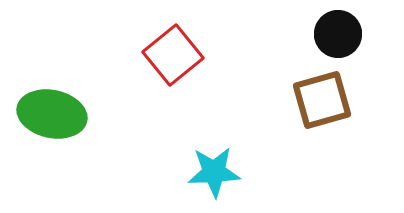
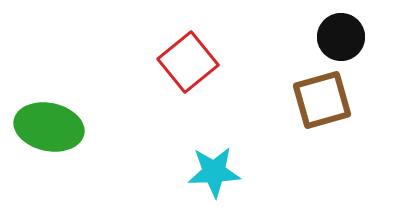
black circle: moved 3 px right, 3 px down
red square: moved 15 px right, 7 px down
green ellipse: moved 3 px left, 13 px down
